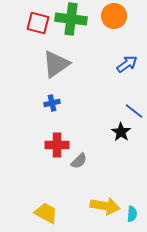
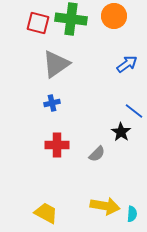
gray semicircle: moved 18 px right, 7 px up
